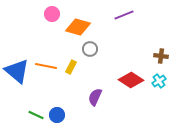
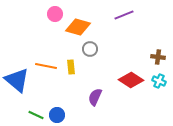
pink circle: moved 3 px right
brown cross: moved 3 px left, 1 px down
yellow rectangle: rotated 32 degrees counterclockwise
blue triangle: moved 9 px down
cyan cross: rotated 32 degrees counterclockwise
